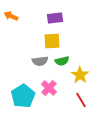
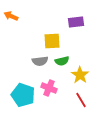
purple rectangle: moved 21 px right, 4 px down
pink cross: rotated 21 degrees counterclockwise
cyan pentagon: moved 1 px up; rotated 20 degrees counterclockwise
